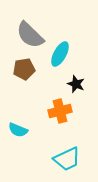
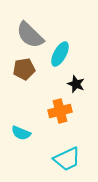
cyan semicircle: moved 3 px right, 3 px down
